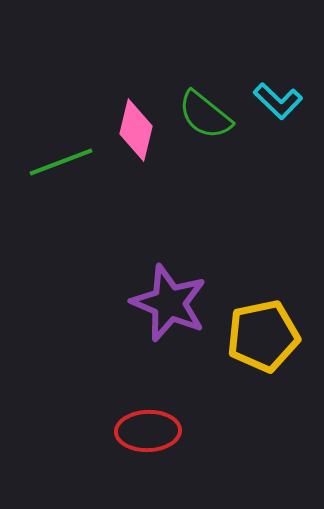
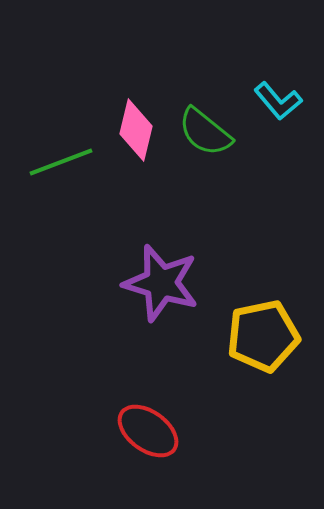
cyan L-shape: rotated 6 degrees clockwise
green semicircle: moved 17 px down
purple star: moved 8 px left, 20 px up; rotated 6 degrees counterclockwise
red ellipse: rotated 38 degrees clockwise
